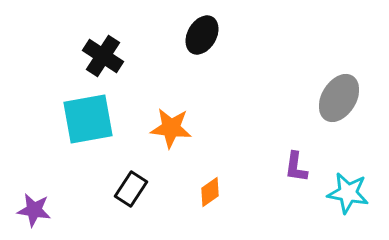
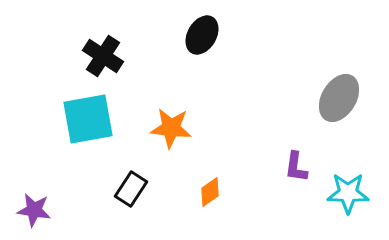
cyan star: rotated 9 degrees counterclockwise
